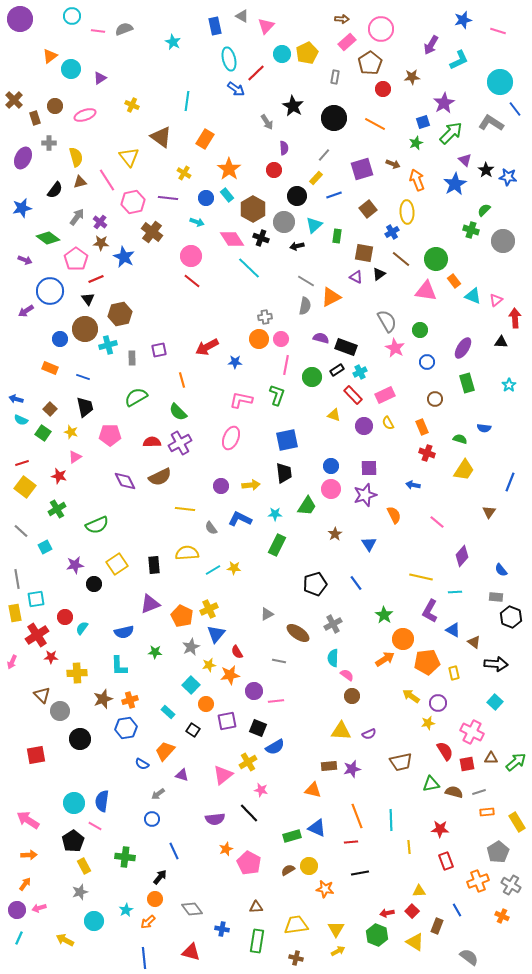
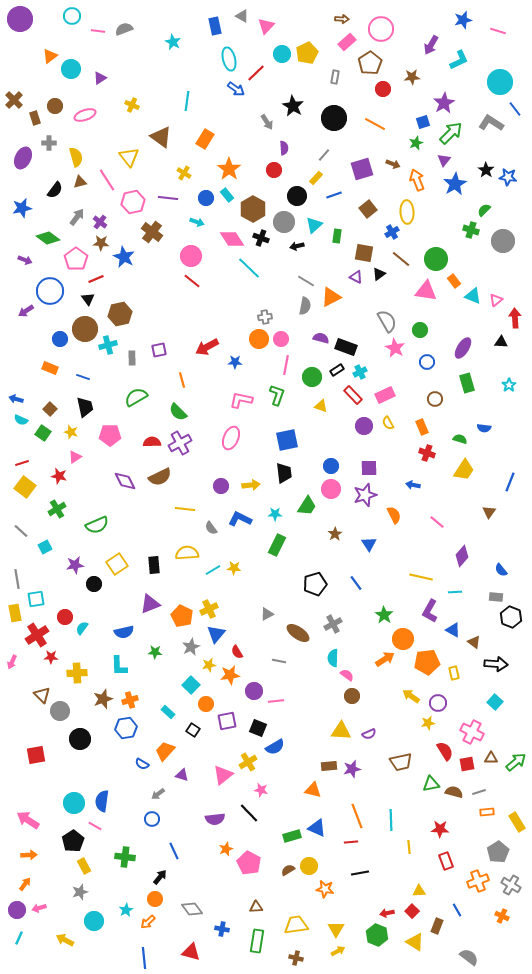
purple triangle at (465, 160): moved 21 px left; rotated 24 degrees clockwise
yellow triangle at (334, 415): moved 13 px left, 9 px up
